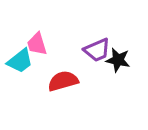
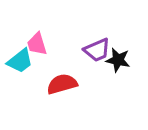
red semicircle: moved 1 px left, 3 px down
